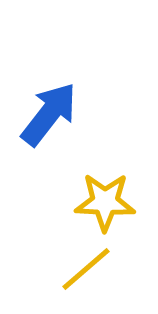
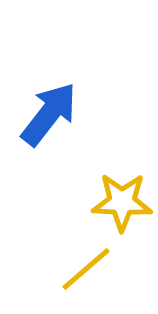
yellow star: moved 17 px right
